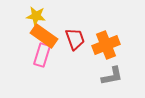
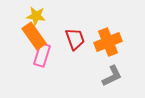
orange rectangle: moved 10 px left; rotated 20 degrees clockwise
orange cross: moved 2 px right, 3 px up
gray L-shape: rotated 15 degrees counterclockwise
